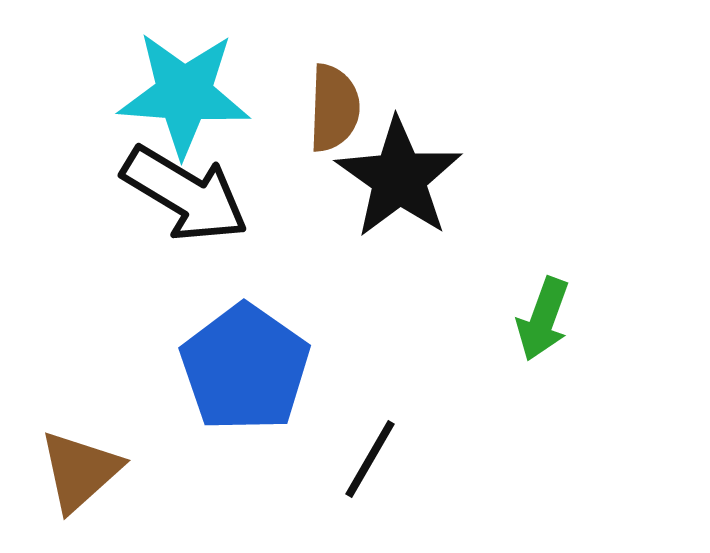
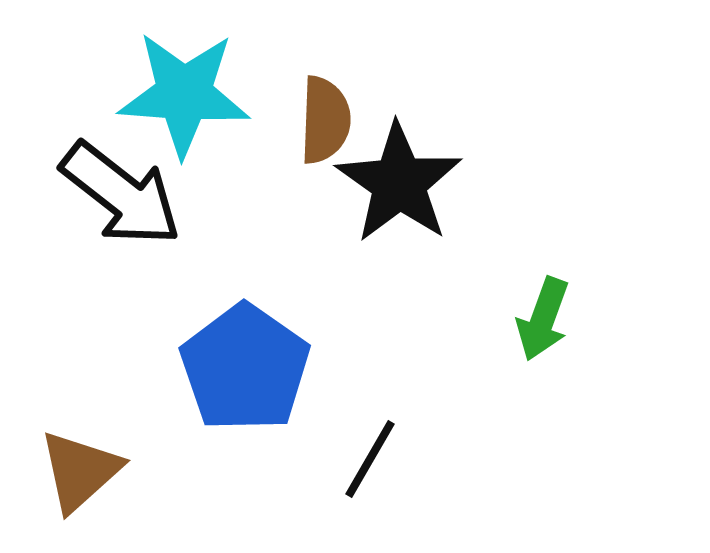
brown semicircle: moved 9 px left, 12 px down
black star: moved 5 px down
black arrow: moved 64 px left; rotated 7 degrees clockwise
